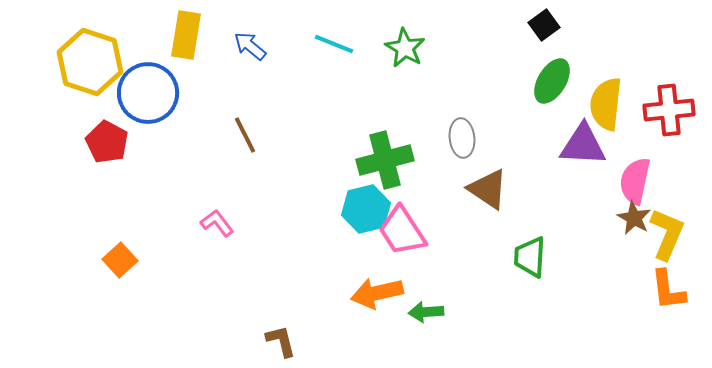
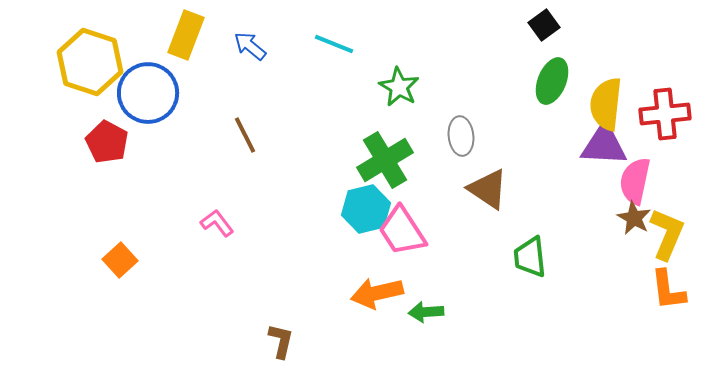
yellow rectangle: rotated 12 degrees clockwise
green star: moved 6 px left, 39 px down
green ellipse: rotated 9 degrees counterclockwise
red cross: moved 4 px left, 4 px down
gray ellipse: moved 1 px left, 2 px up
purple triangle: moved 21 px right
green cross: rotated 16 degrees counterclockwise
green trapezoid: rotated 9 degrees counterclockwise
brown L-shape: rotated 27 degrees clockwise
